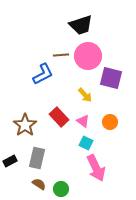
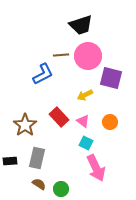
yellow arrow: rotated 105 degrees clockwise
black rectangle: rotated 24 degrees clockwise
